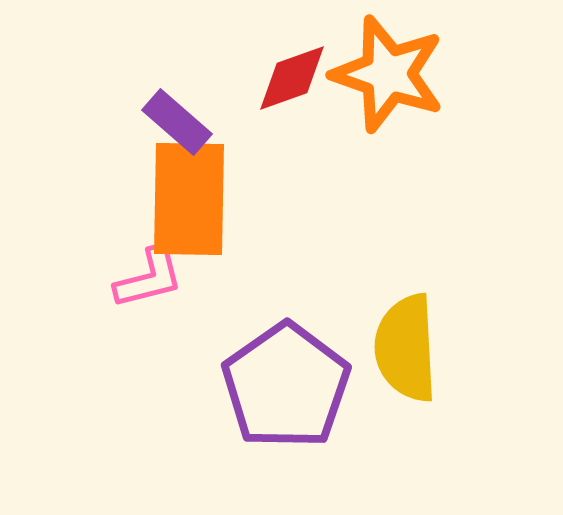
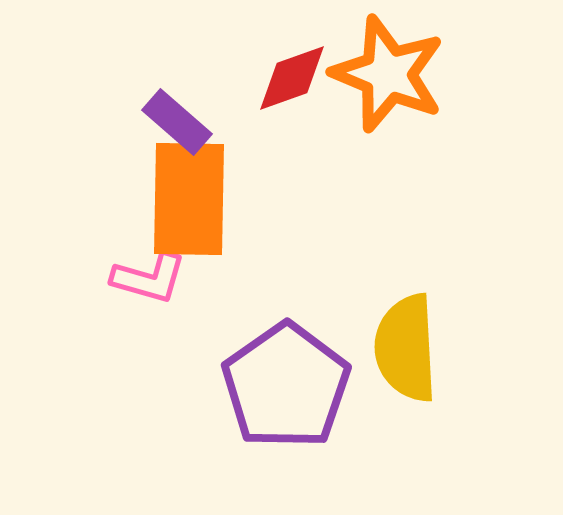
orange star: rotated 3 degrees clockwise
pink L-shape: rotated 30 degrees clockwise
